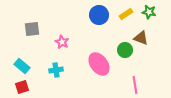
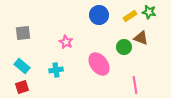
yellow rectangle: moved 4 px right, 2 px down
gray square: moved 9 px left, 4 px down
pink star: moved 4 px right
green circle: moved 1 px left, 3 px up
